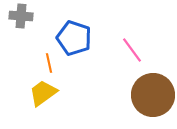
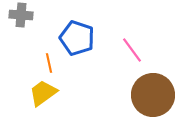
gray cross: moved 1 px up
blue pentagon: moved 3 px right
